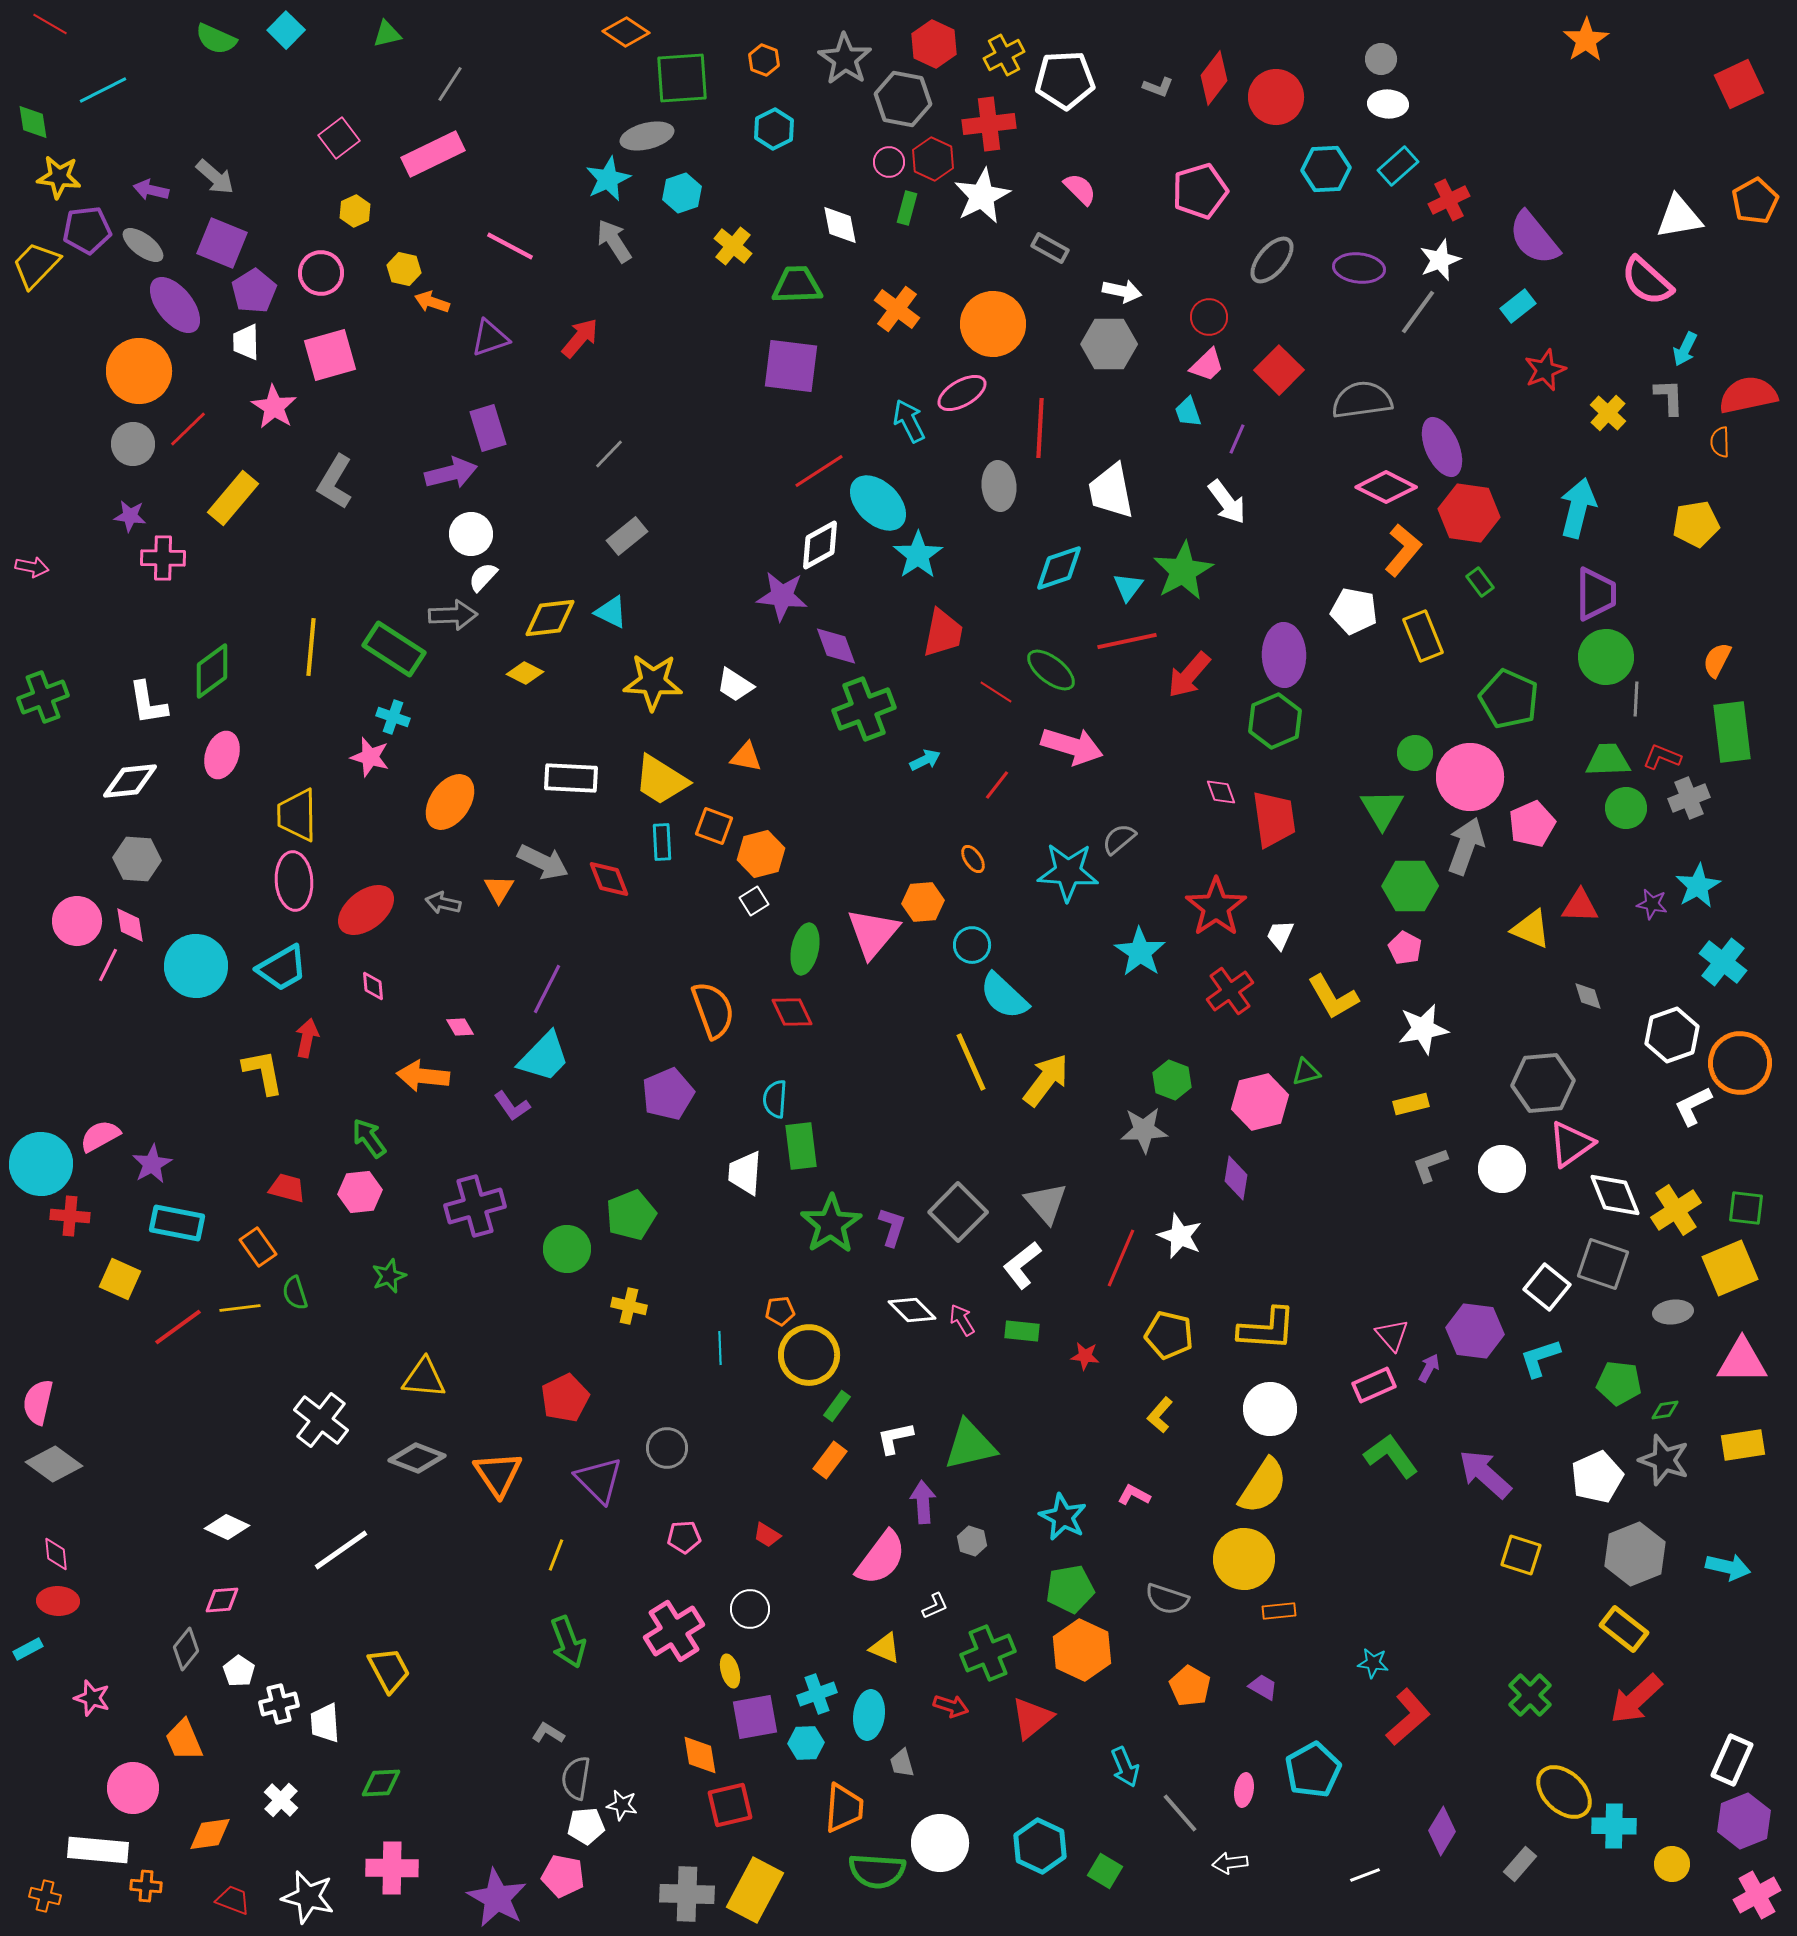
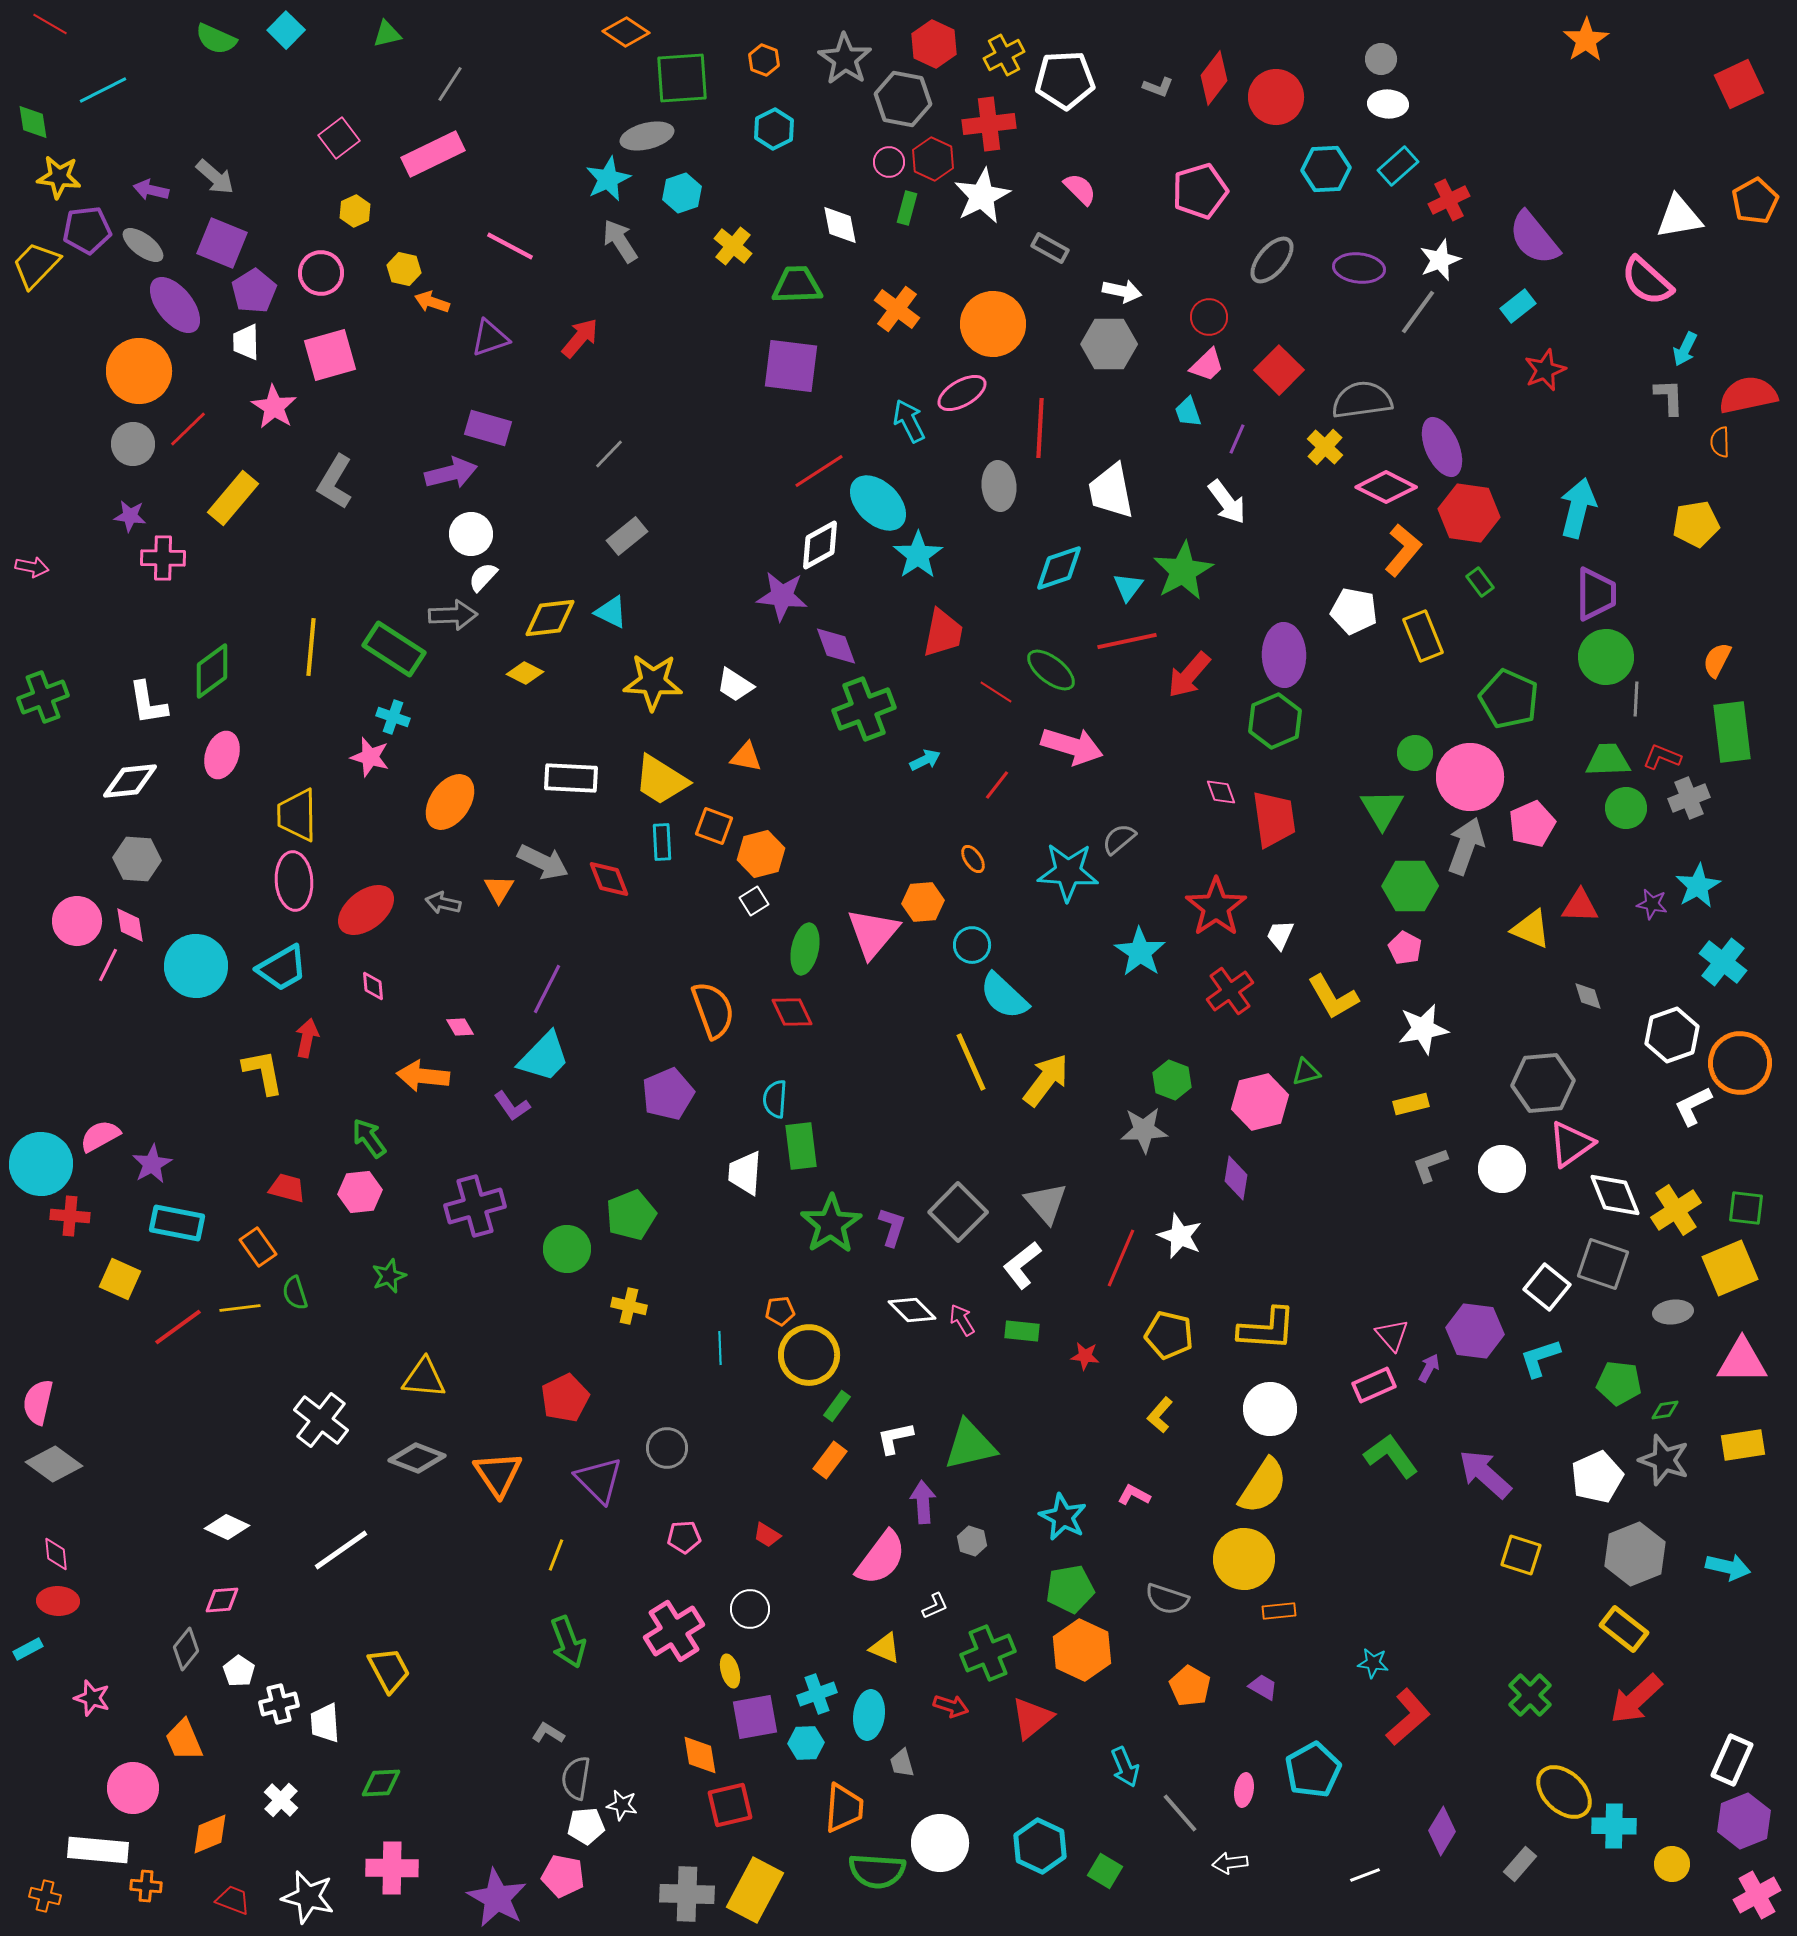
gray arrow at (614, 241): moved 6 px right
yellow cross at (1608, 413): moved 283 px left, 34 px down
purple rectangle at (488, 428): rotated 57 degrees counterclockwise
orange diamond at (210, 1834): rotated 15 degrees counterclockwise
